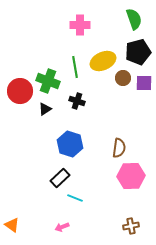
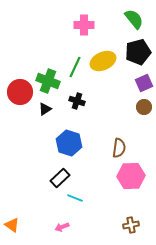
green semicircle: rotated 20 degrees counterclockwise
pink cross: moved 4 px right
green line: rotated 35 degrees clockwise
brown circle: moved 21 px right, 29 px down
purple square: rotated 24 degrees counterclockwise
red circle: moved 1 px down
blue hexagon: moved 1 px left, 1 px up
brown cross: moved 1 px up
